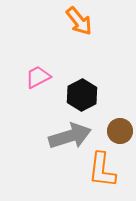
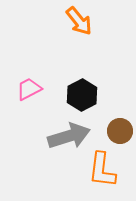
pink trapezoid: moved 9 px left, 12 px down
gray arrow: moved 1 px left
